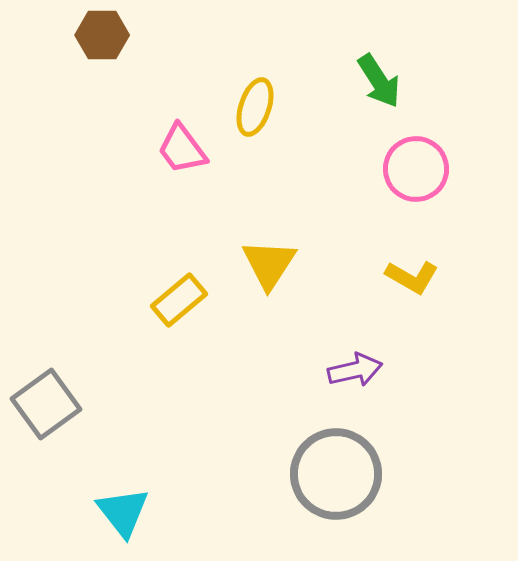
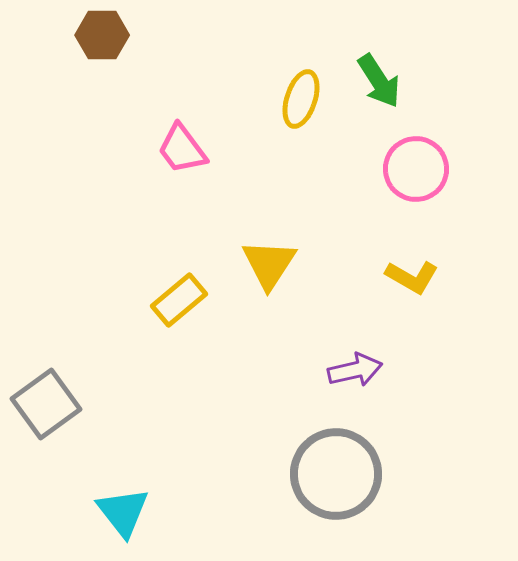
yellow ellipse: moved 46 px right, 8 px up
